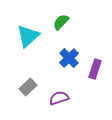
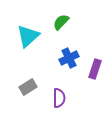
blue cross: rotated 18 degrees clockwise
gray rectangle: rotated 12 degrees clockwise
purple semicircle: rotated 108 degrees clockwise
